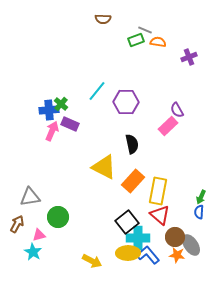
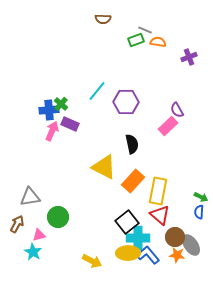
green arrow: rotated 88 degrees counterclockwise
